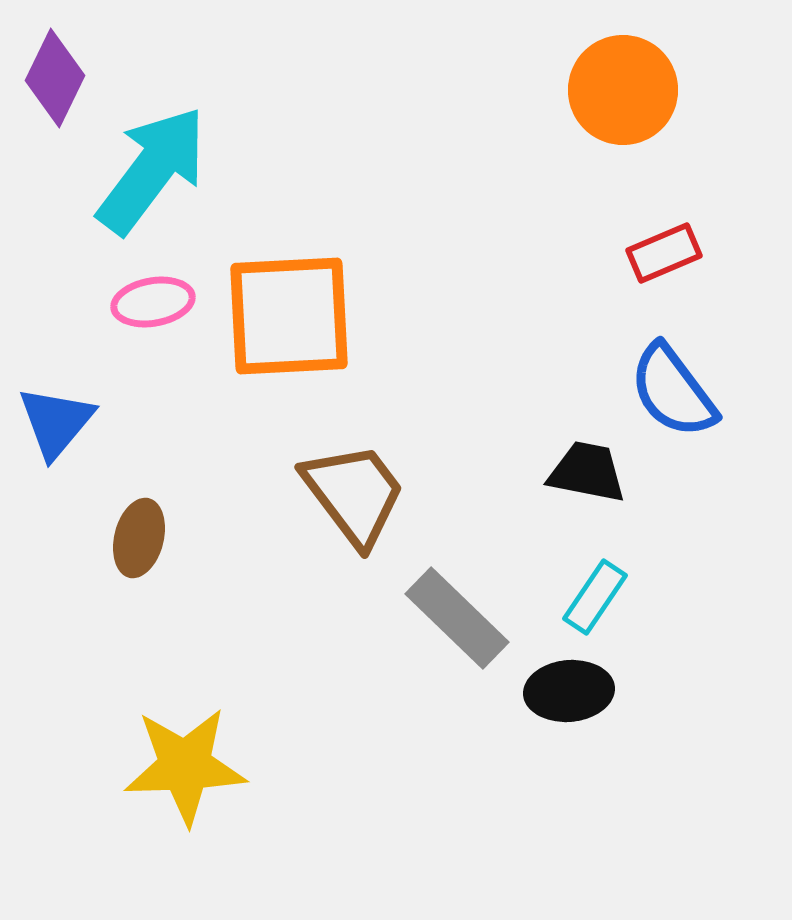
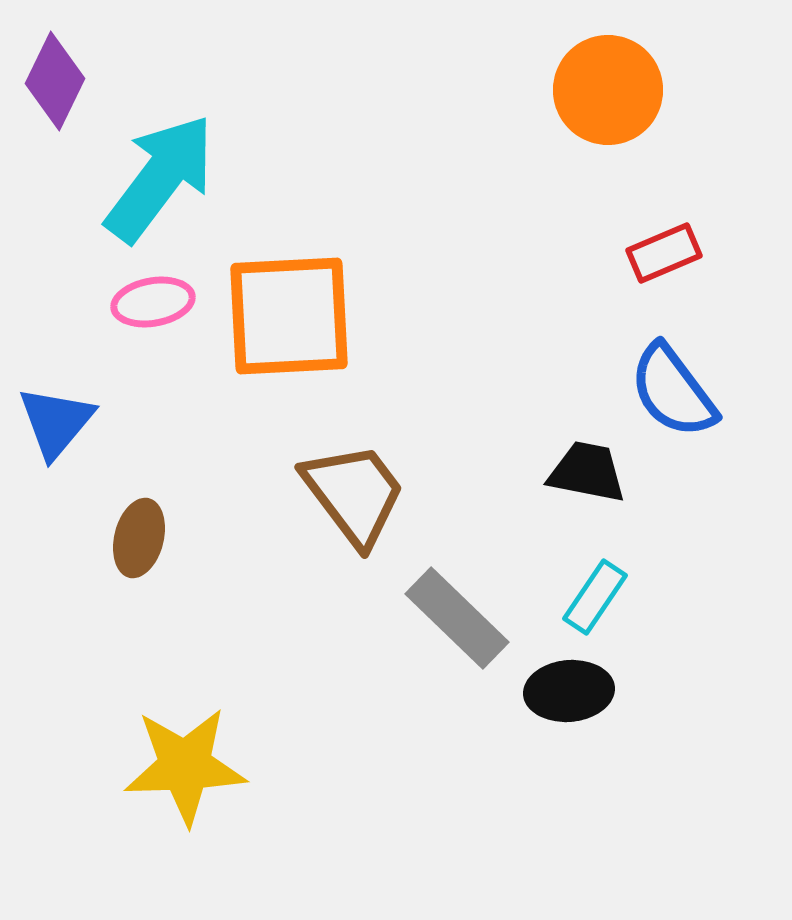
purple diamond: moved 3 px down
orange circle: moved 15 px left
cyan arrow: moved 8 px right, 8 px down
